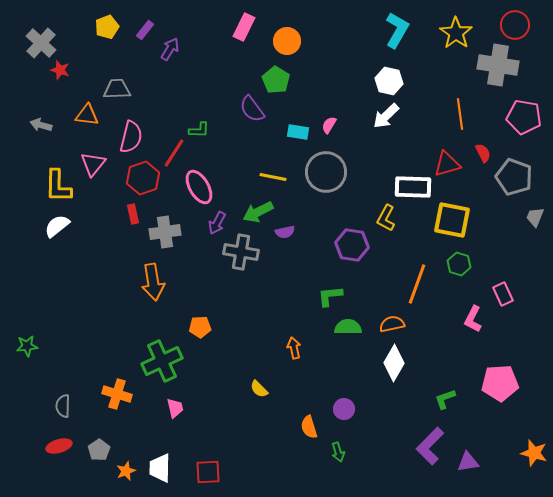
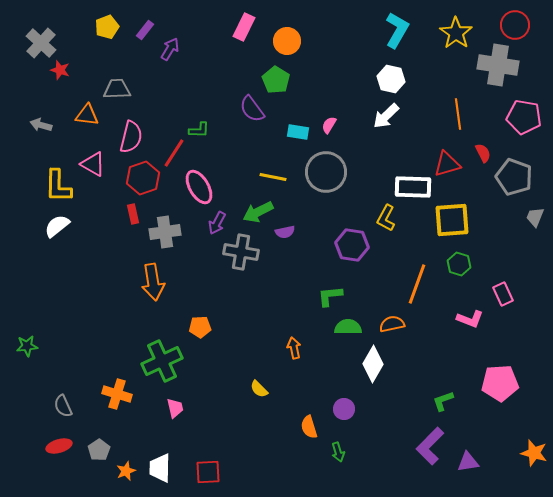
white hexagon at (389, 81): moved 2 px right, 2 px up
orange line at (460, 114): moved 2 px left
pink triangle at (93, 164): rotated 40 degrees counterclockwise
yellow square at (452, 220): rotated 15 degrees counterclockwise
pink L-shape at (473, 319): moved 3 px left; rotated 96 degrees counterclockwise
white diamond at (394, 363): moved 21 px left, 1 px down
green L-shape at (445, 399): moved 2 px left, 2 px down
gray semicircle at (63, 406): rotated 25 degrees counterclockwise
